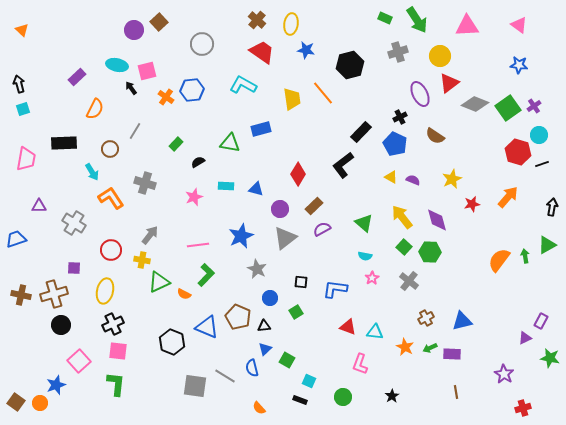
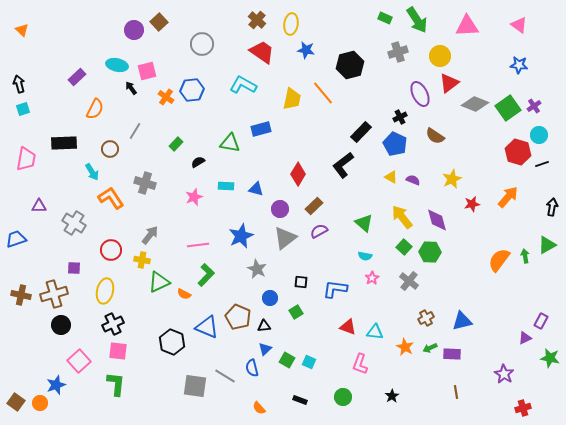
yellow trapezoid at (292, 99): rotated 20 degrees clockwise
purple semicircle at (322, 229): moved 3 px left, 2 px down
cyan square at (309, 381): moved 19 px up
